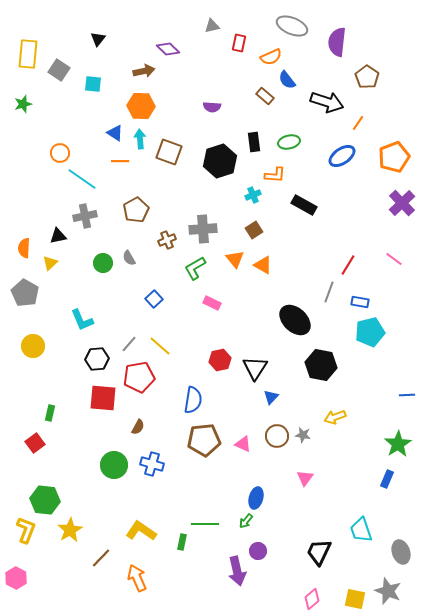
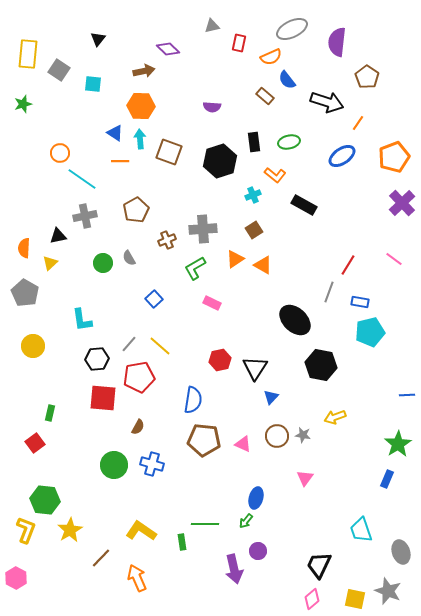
gray ellipse at (292, 26): moved 3 px down; rotated 48 degrees counterclockwise
orange L-shape at (275, 175): rotated 35 degrees clockwise
orange triangle at (235, 259): rotated 36 degrees clockwise
cyan L-shape at (82, 320): rotated 15 degrees clockwise
brown pentagon at (204, 440): rotated 12 degrees clockwise
green rectangle at (182, 542): rotated 21 degrees counterclockwise
black trapezoid at (319, 552): moved 13 px down
purple arrow at (237, 571): moved 3 px left, 2 px up
